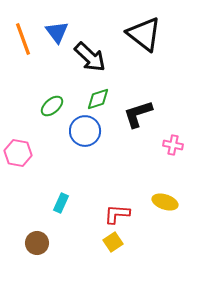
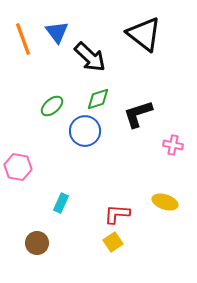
pink hexagon: moved 14 px down
